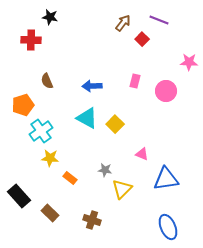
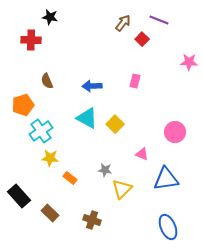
pink circle: moved 9 px right, 41 px down
